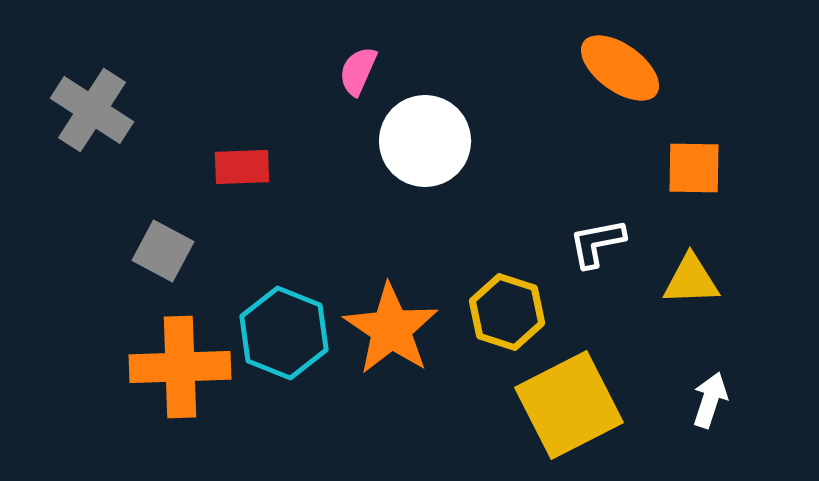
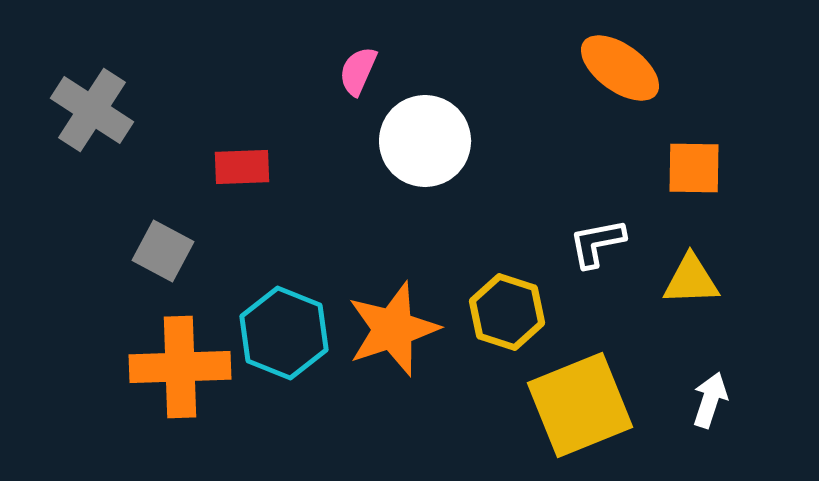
orange star: moved 2 px right; rotated 20 degrees clockwise
yellow square: moved 11 px right; rotated 5 degrees clockwise
